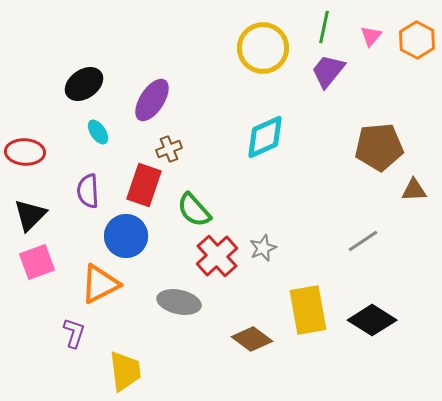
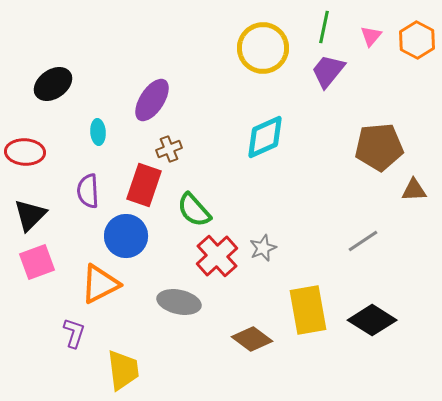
black ellipse: moved 31 px left
cyan ellipse: rotated 30 degrees clockwise
yellow trapezoid: moved 2 px left, 1 px up
